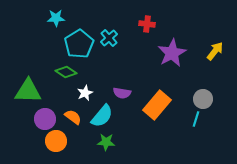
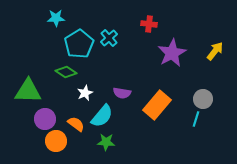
red cross: moved 2 px right
orange semicircle: moved 3 px right, 7 px down
